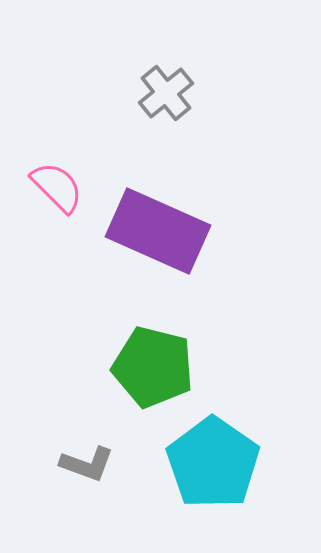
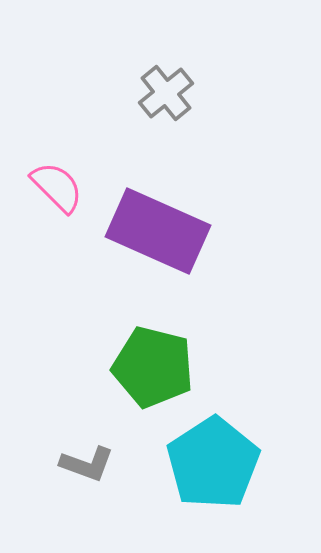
cyan pentagon: rotated 4 degrees clockwise
